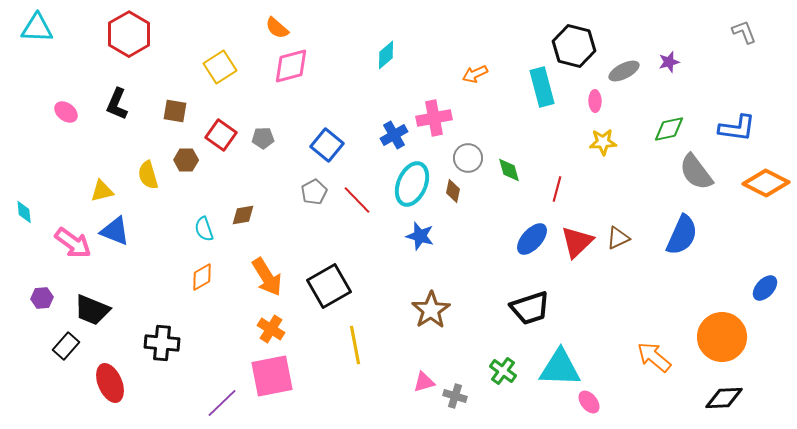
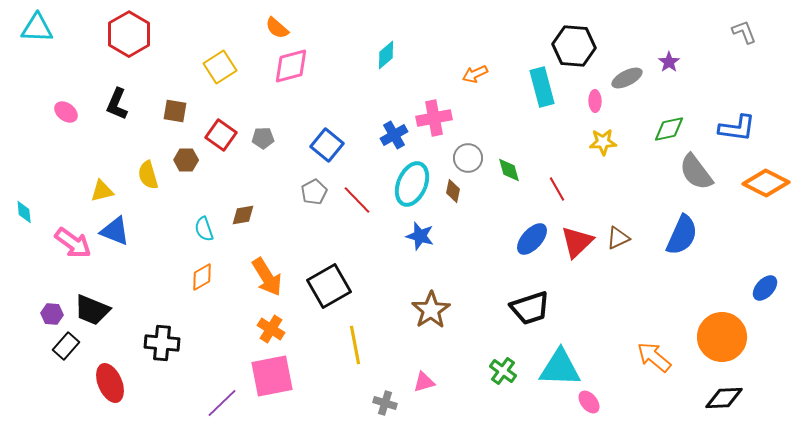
black hexagon at (574, 46): rotated 9 degrees counterclockwise
purple star at (669, 62): rotated 20 degrees counterclockwise
gray ellipse at (624, 71): moved 3 px right, 7 px down
red line at (557, 189): rotated 45 degrees counterclockwise
purple hexagon at (42, 298): moved 10 px right, 16 px down; rotated 10 degrees clockwise
gray cross at (455, 396): moved 70 px left, 7 px down
